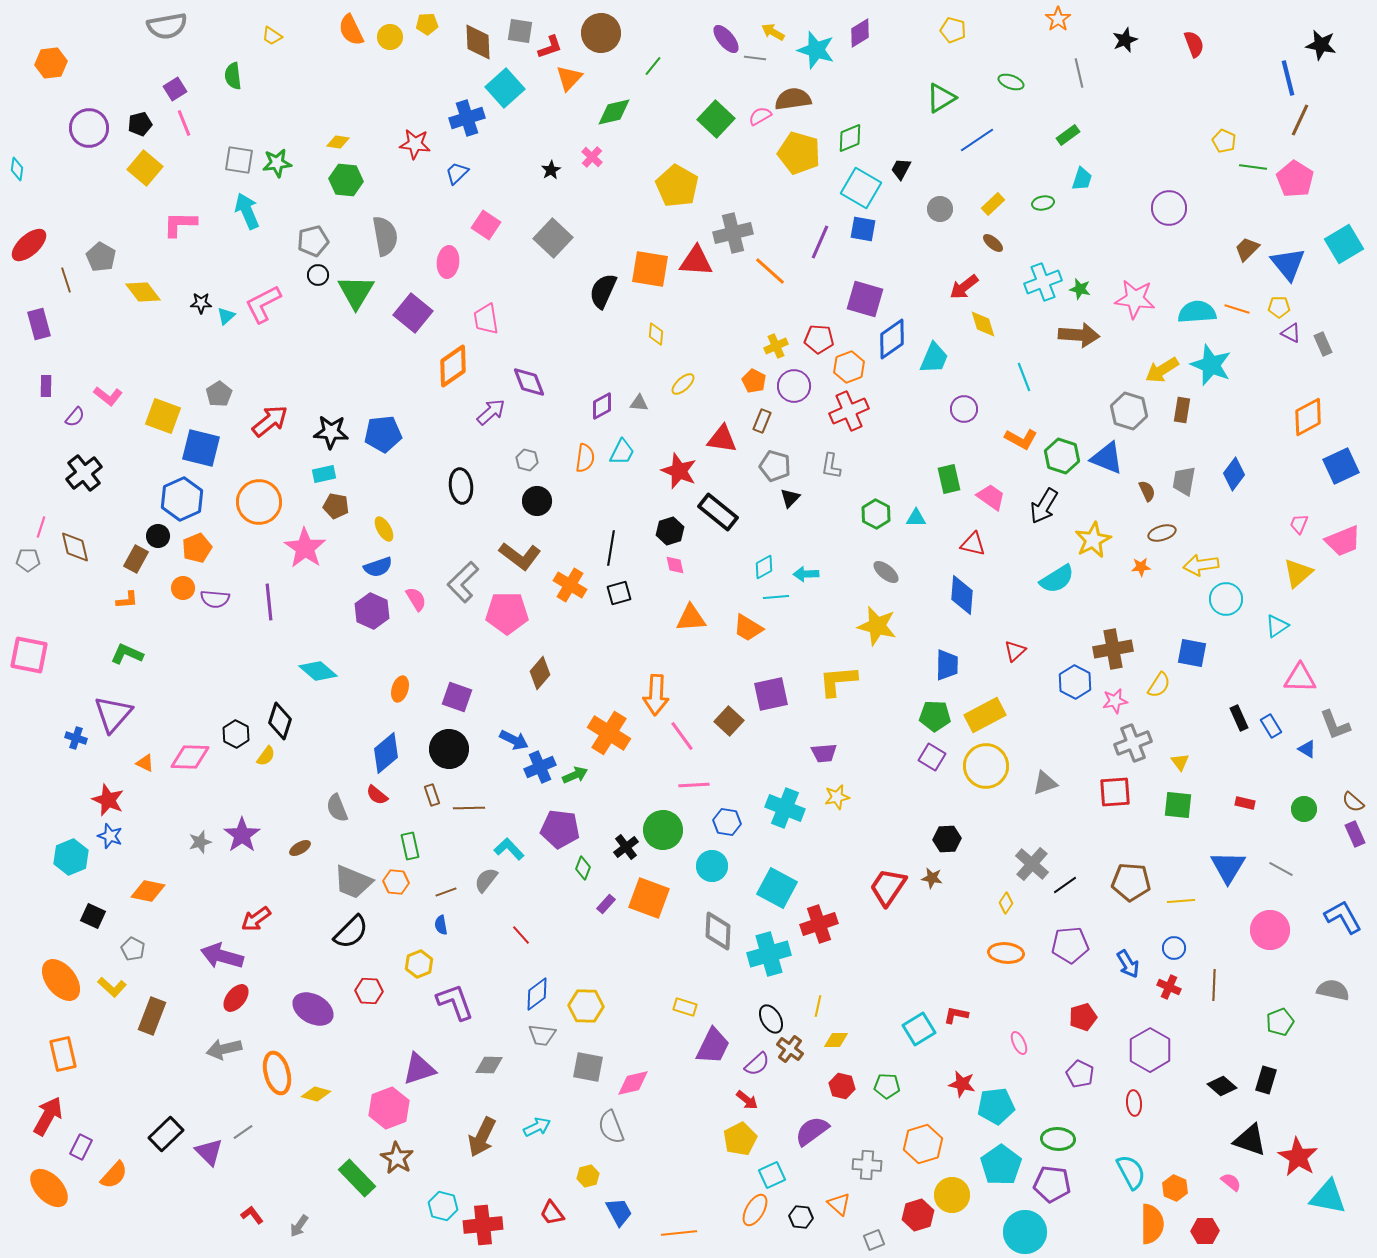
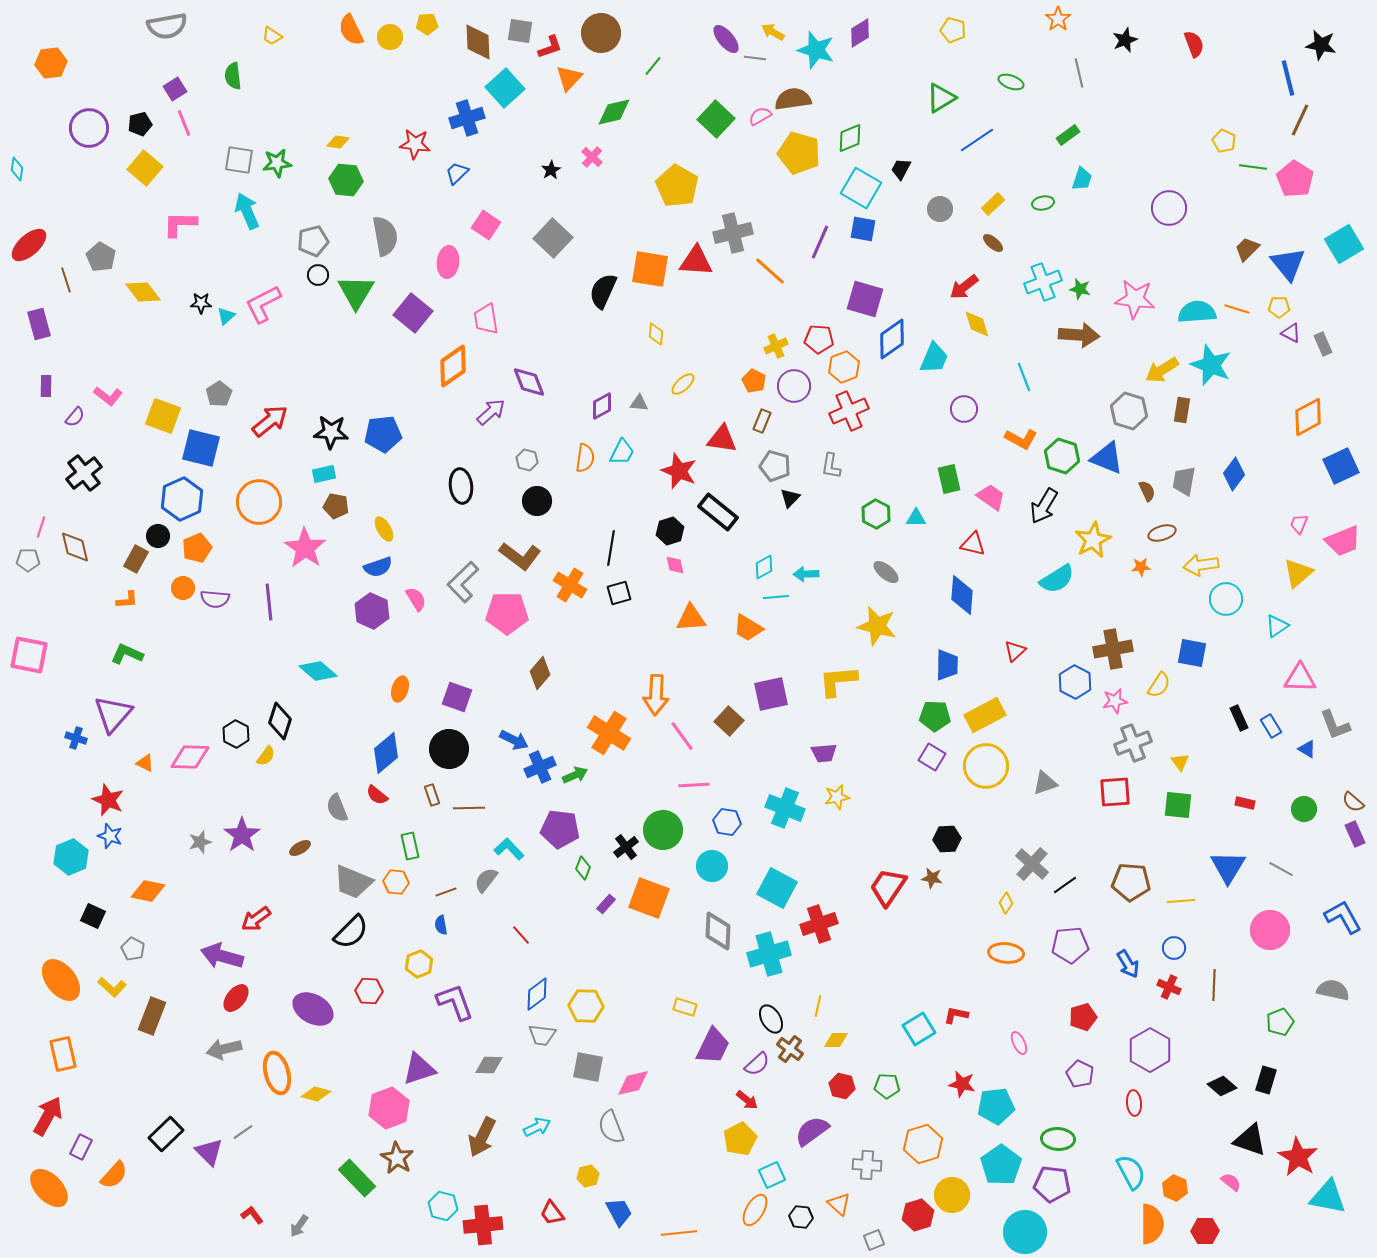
yellow diamond at (983, 324): moved 6 px left
orange hexagon at (849, 367): moved 5 px left
